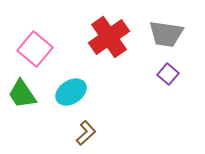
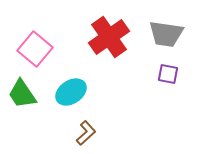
purple square: rotated 30 degrees counterclockwise
